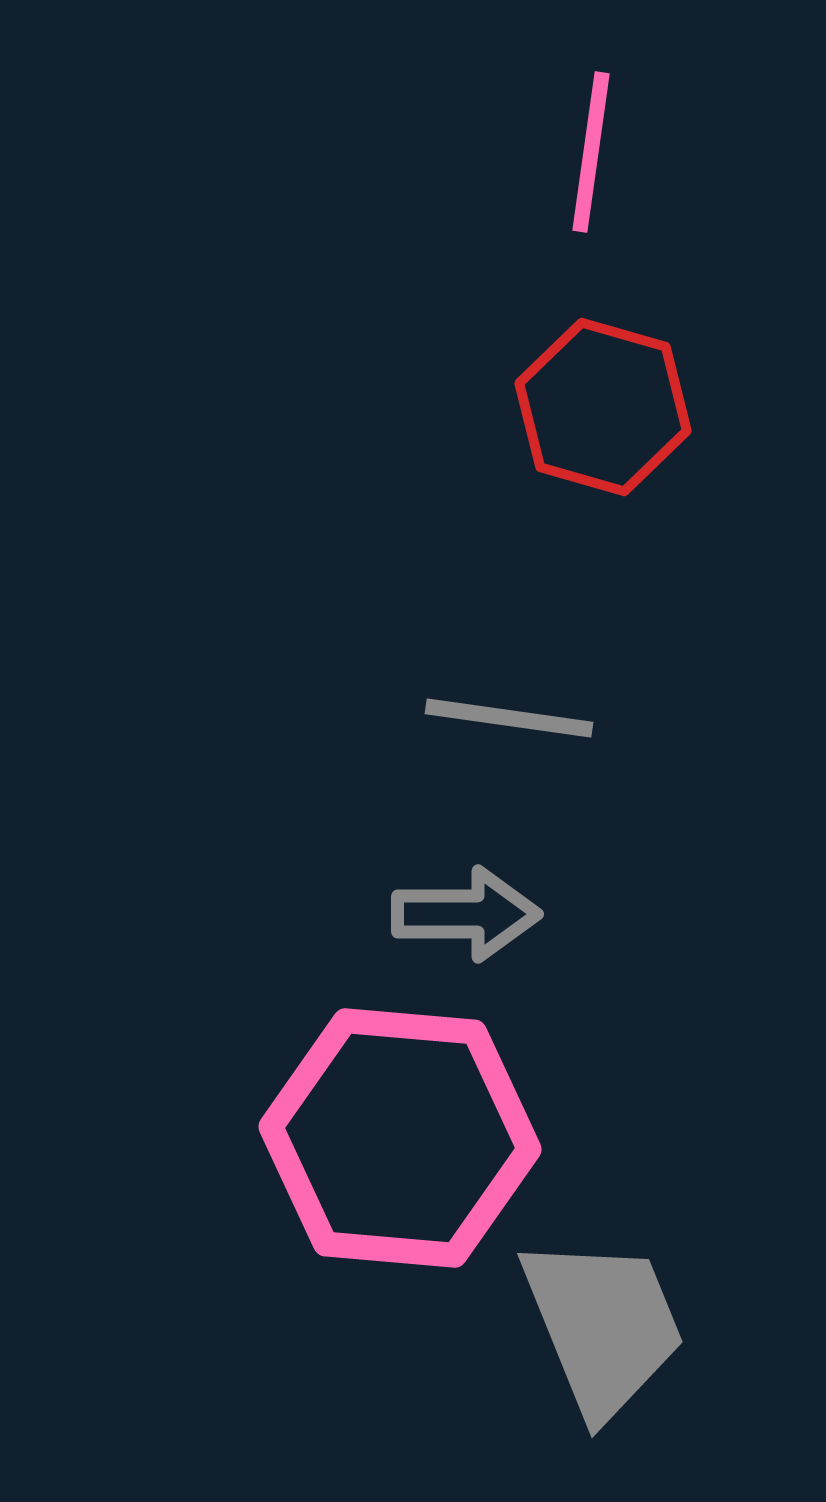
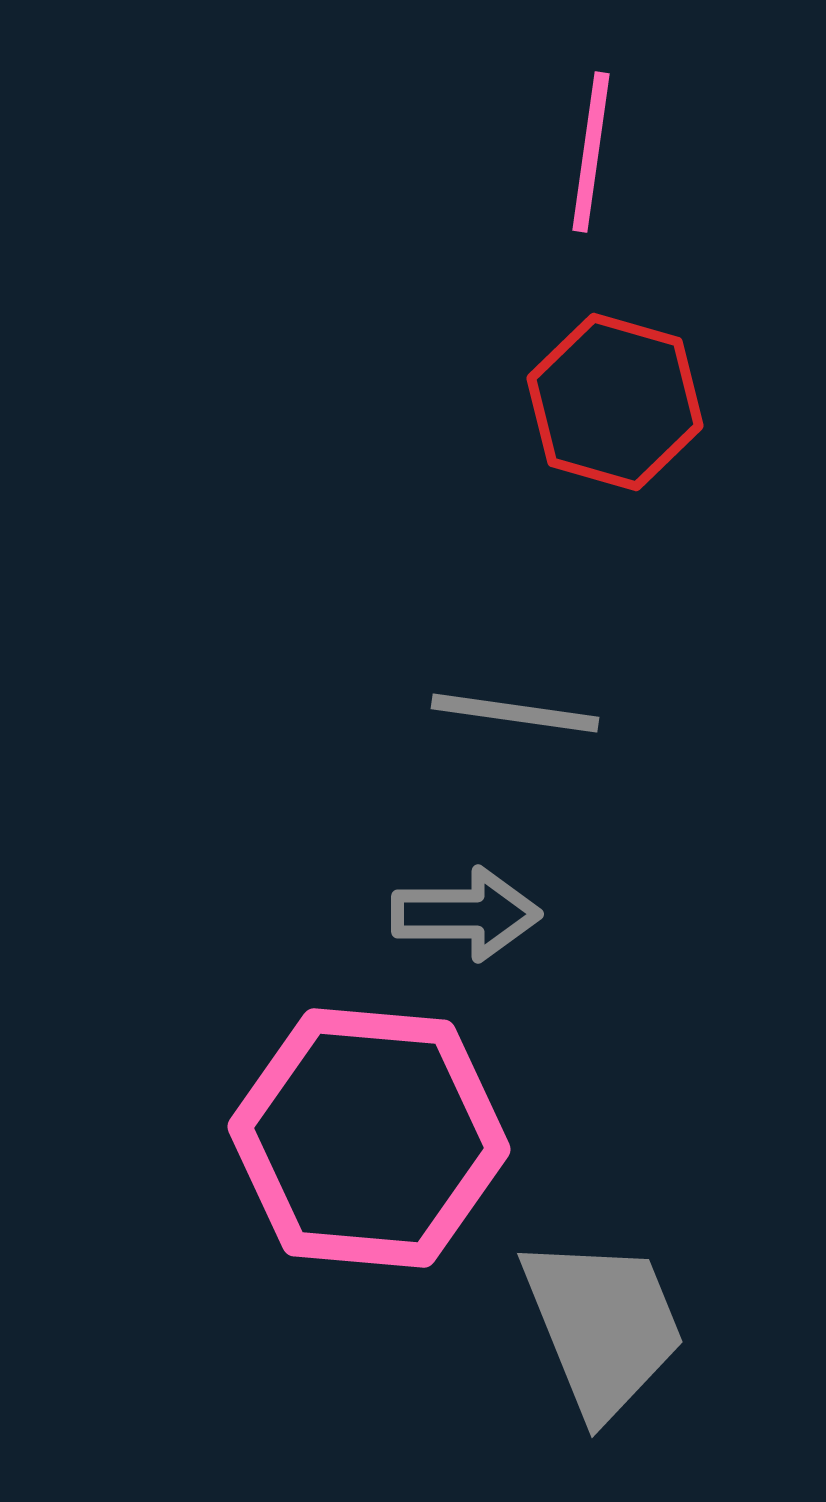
red hexagon: moved 12 px right, 5 px up
gray line: moved 6 px right, 5 px up
pink hexagon: moved 31 px left
